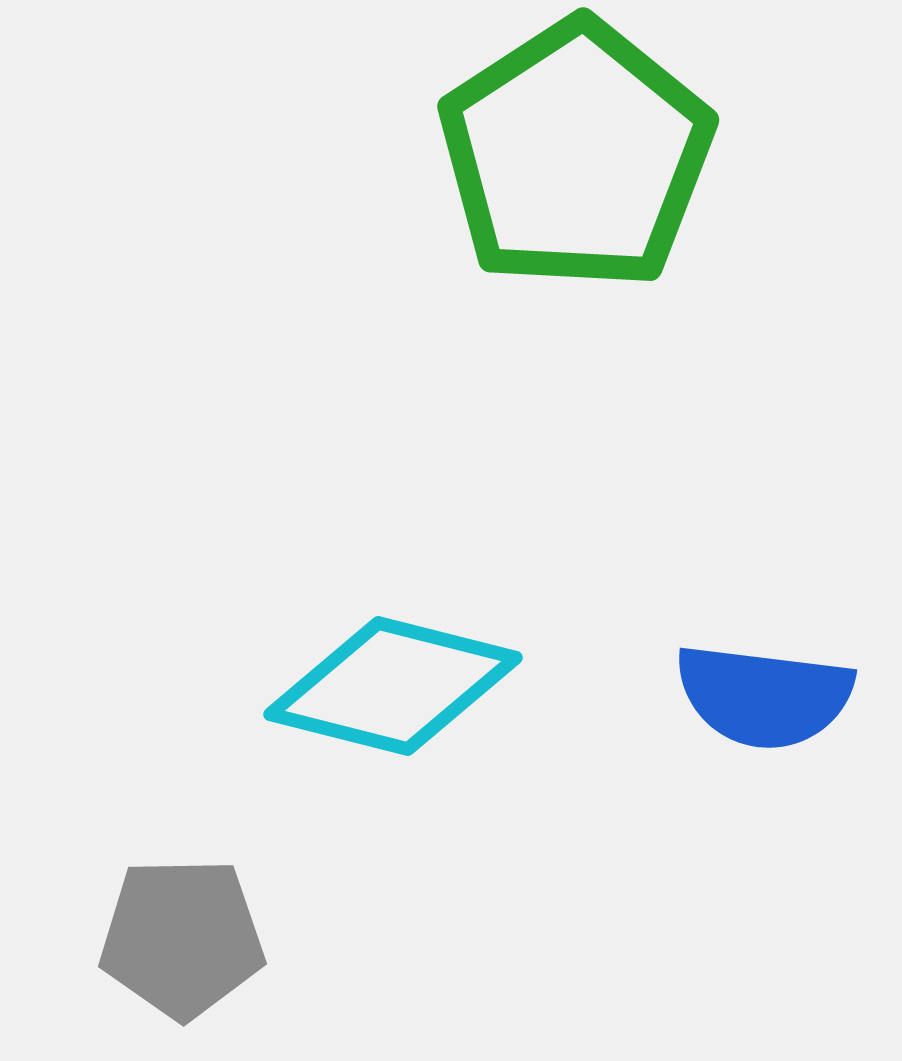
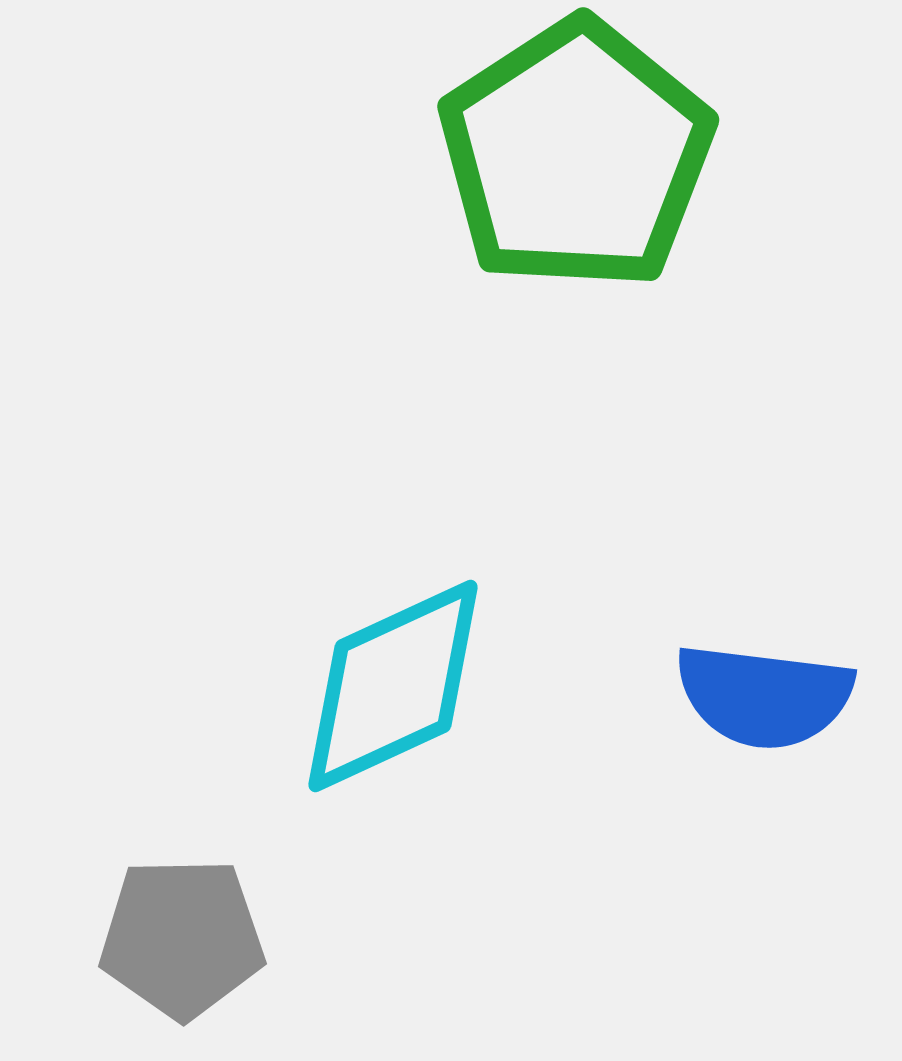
cyan diamond: rotated 39 degrees counterclockwise
